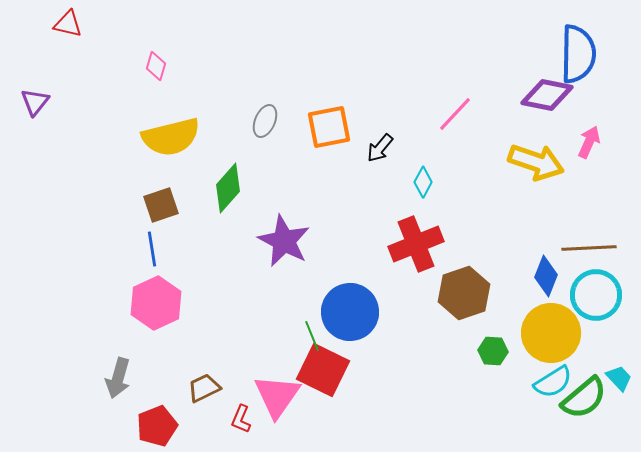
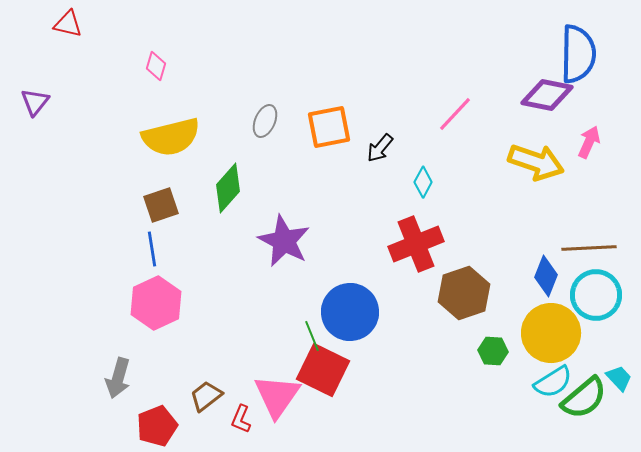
brown trapezoid: moved 2 px right, 8 px down; rotated 12 degrees counterclockwise
